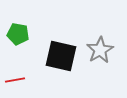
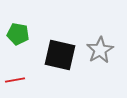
black square: moved 1 px left, 1 px up
